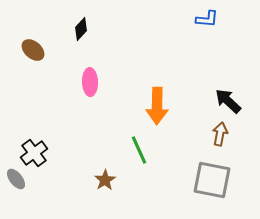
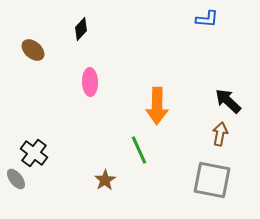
black cross: rotated 16 degrees counterclockwise
